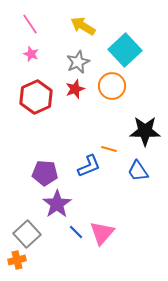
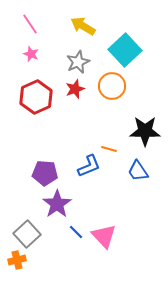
pink triangle: moved 2 px right, 3 px down; rotated 24 degrees counterclockwise
